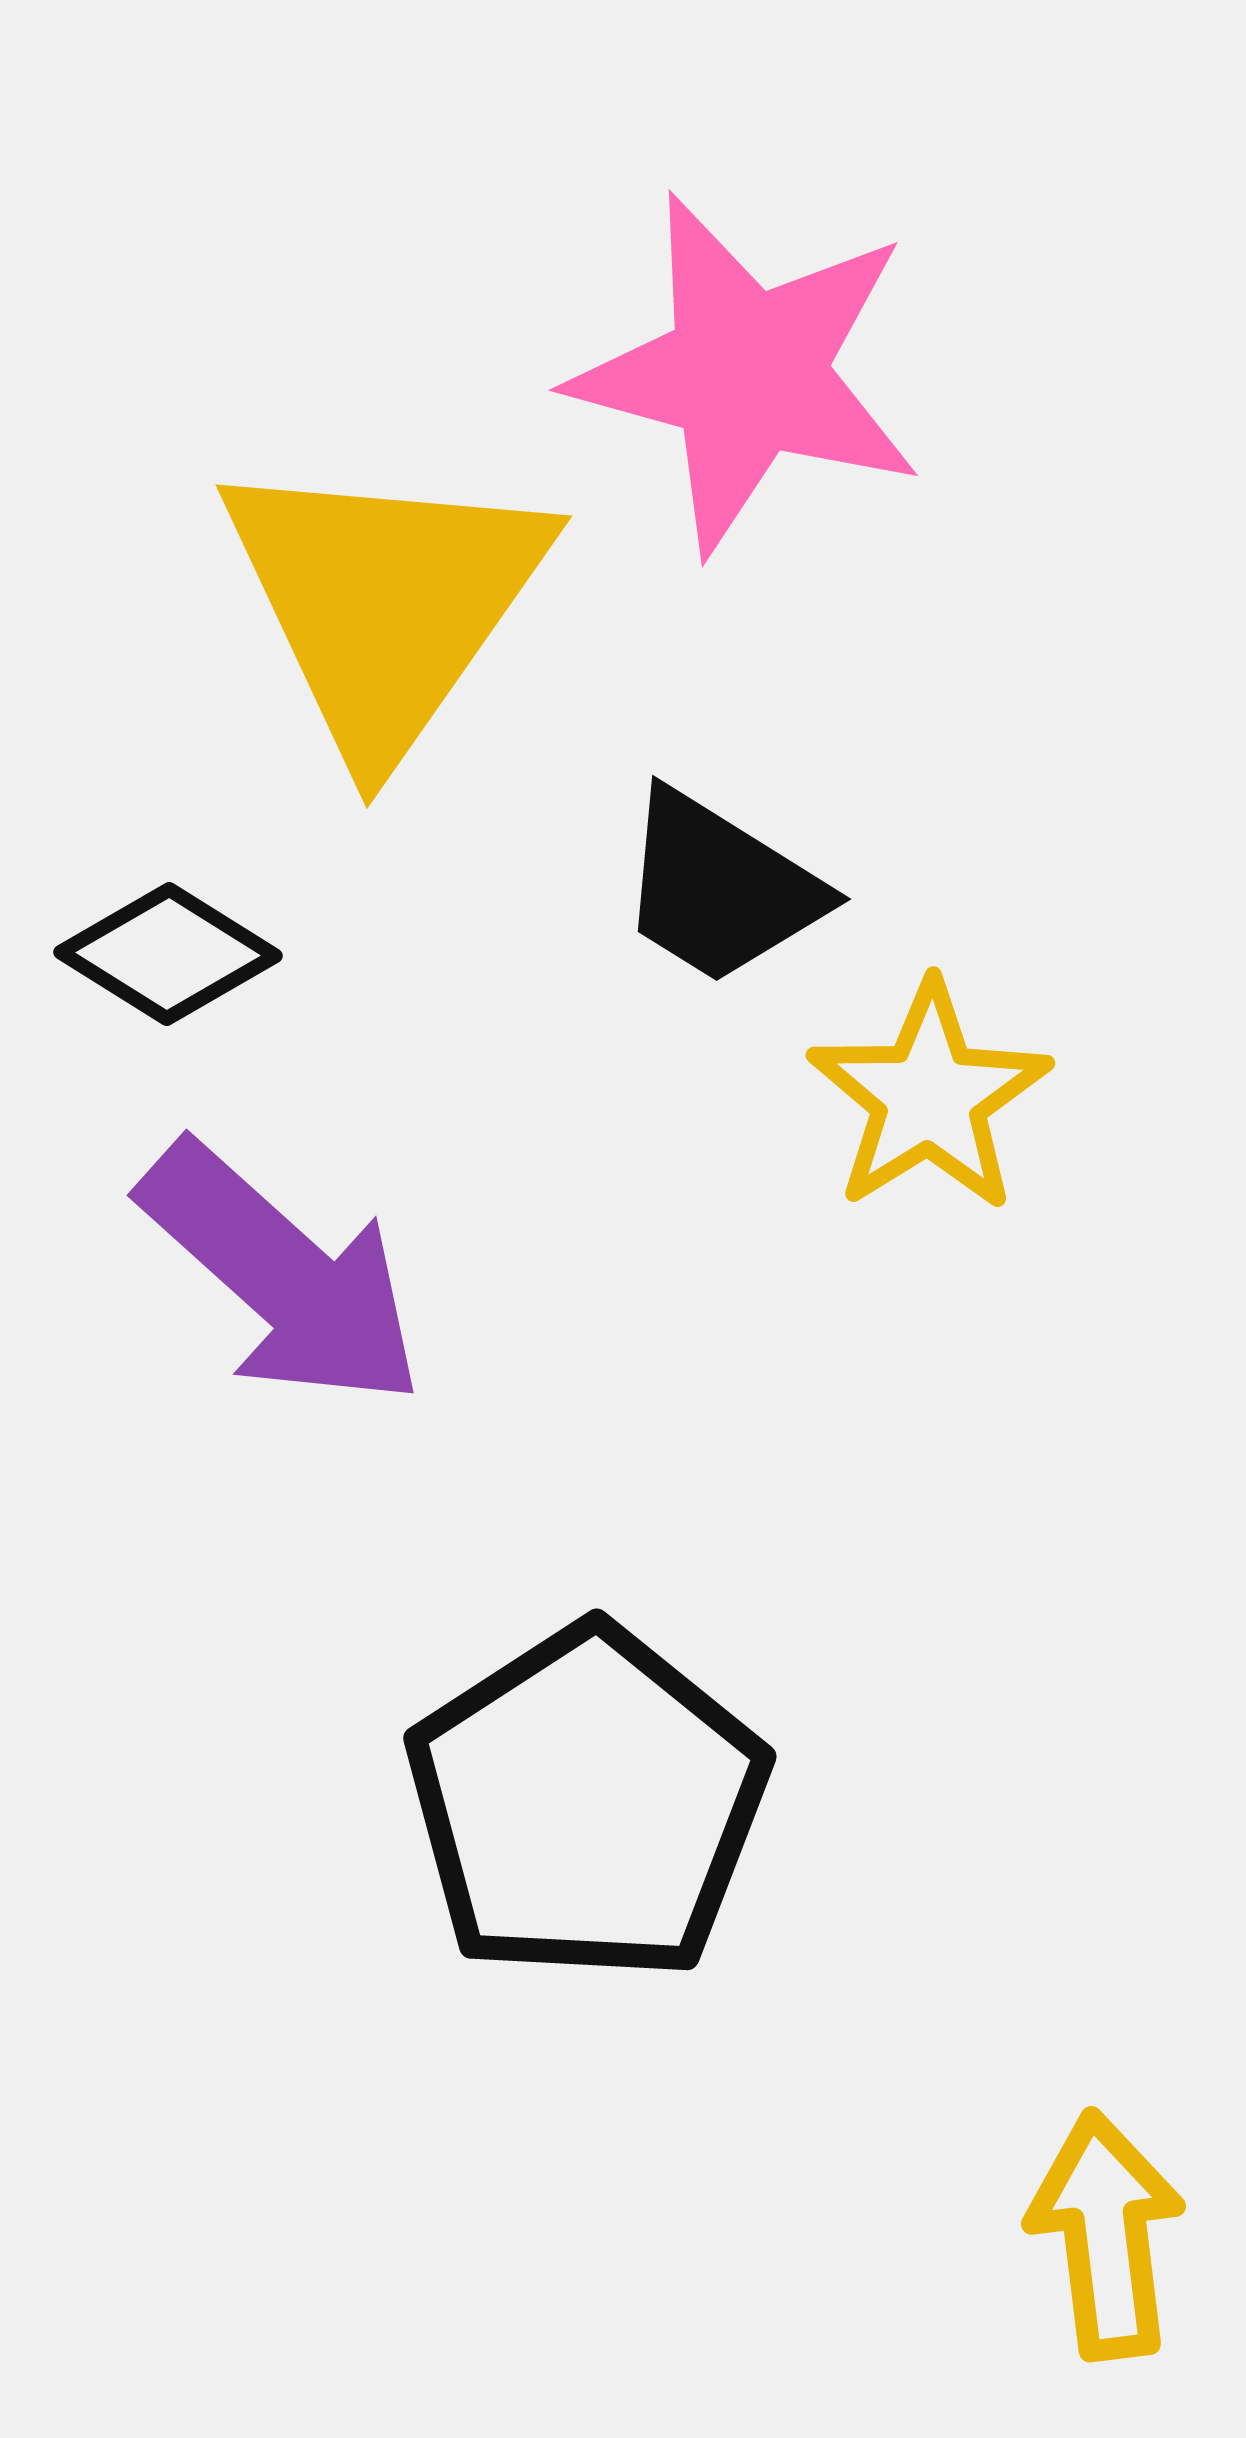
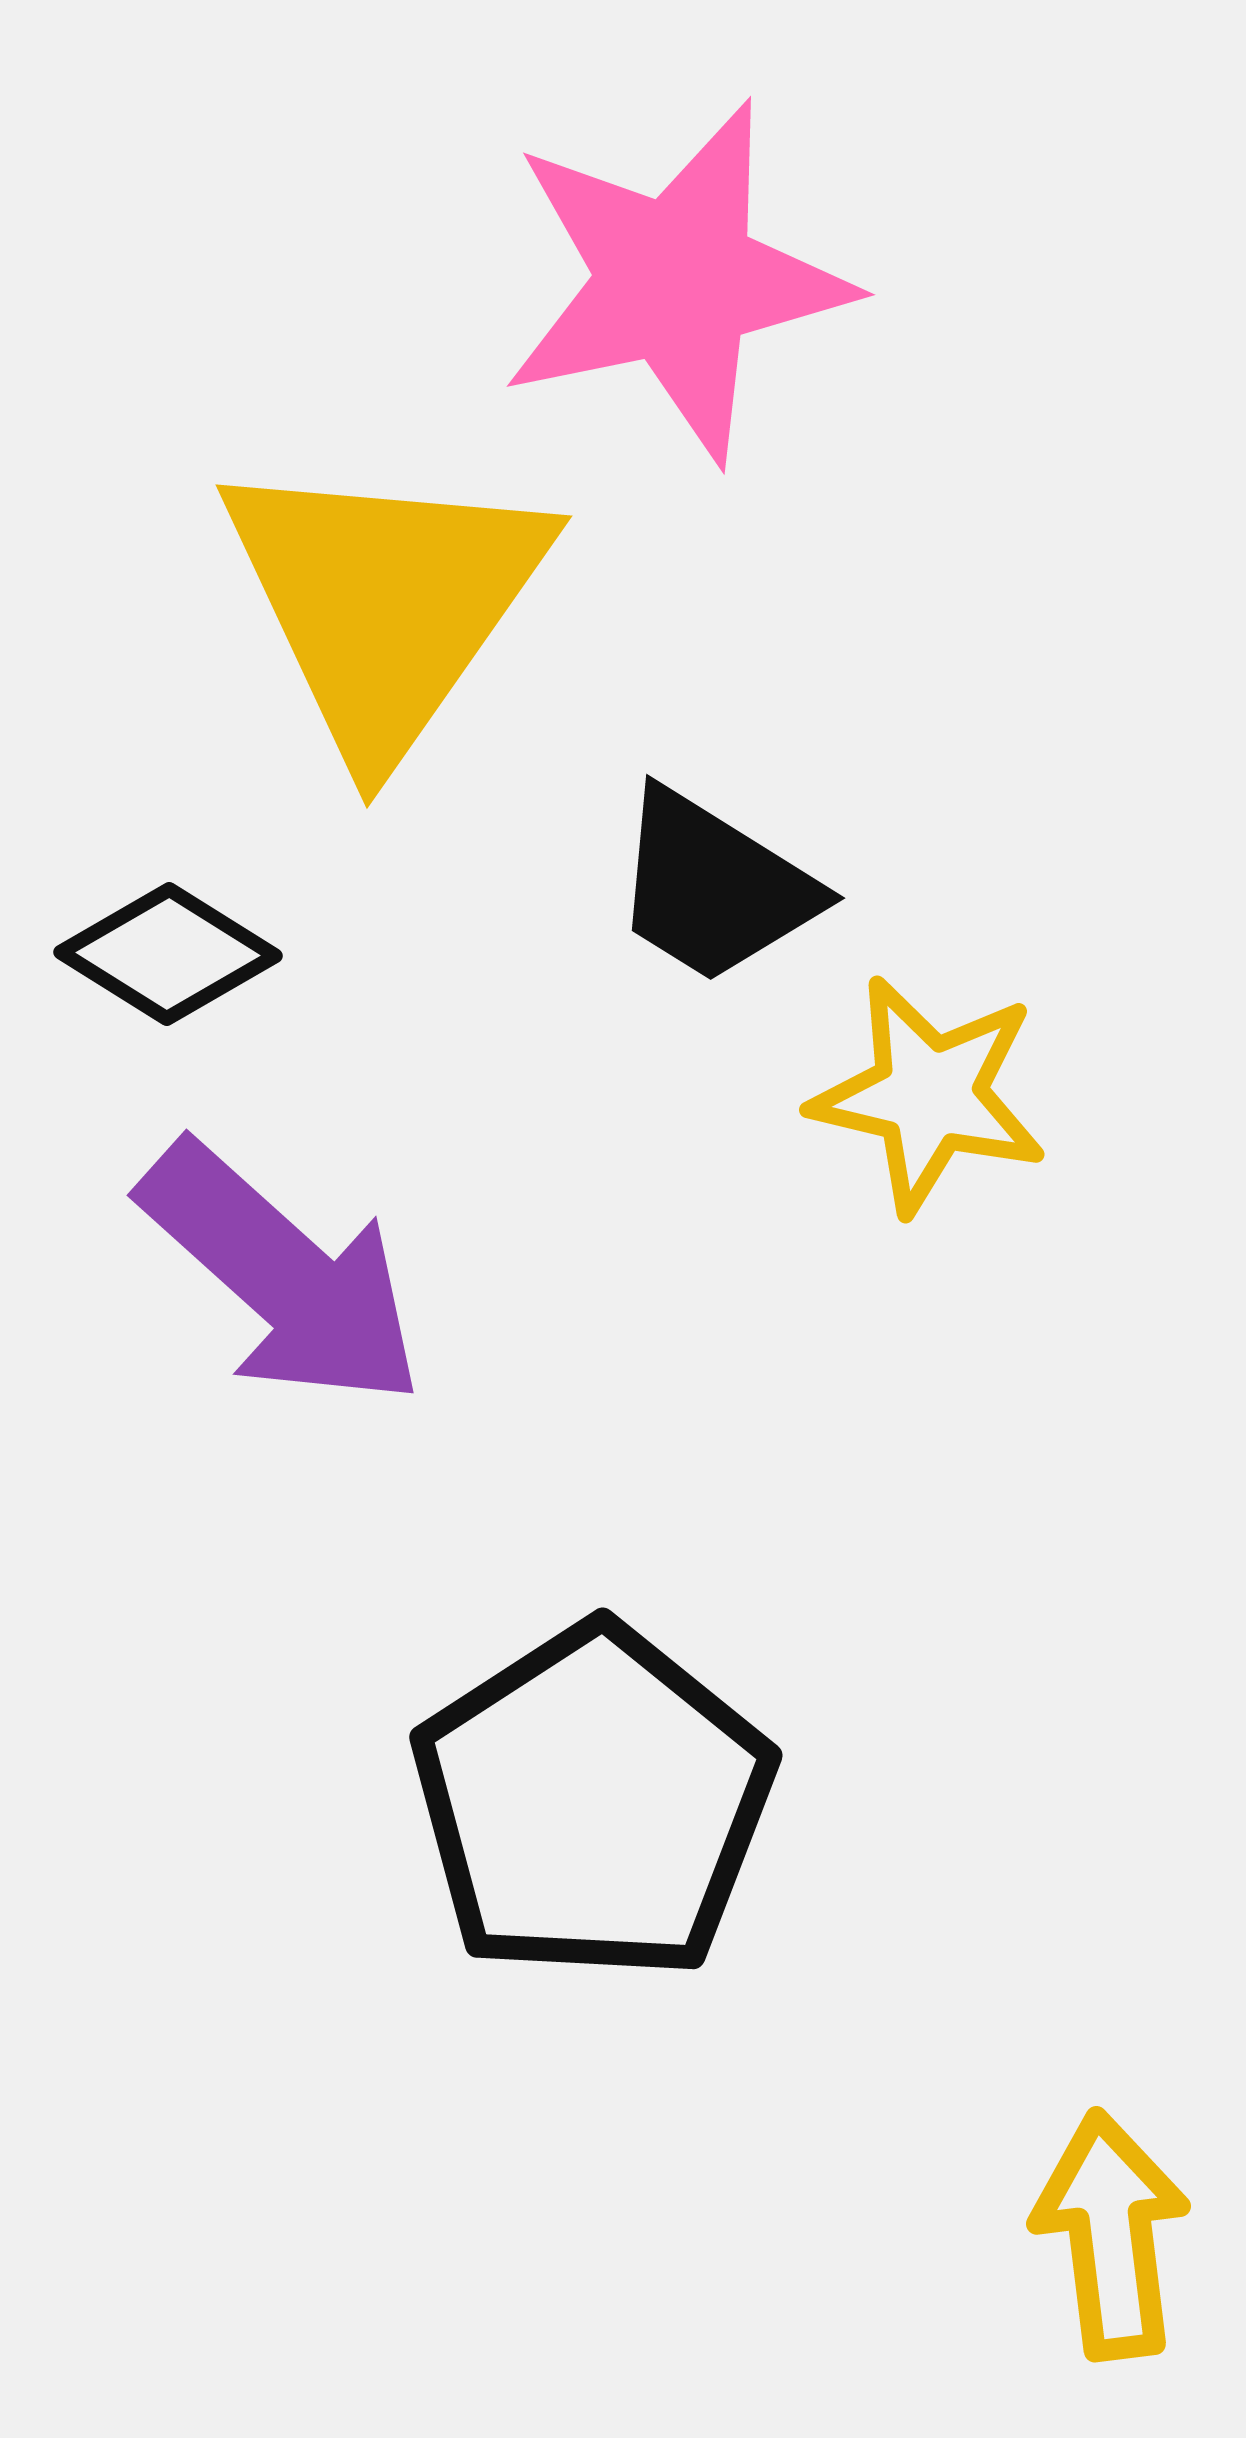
pink star: moved 71 px left, 92 px up; rotated 27 degrees counterclockwise
black trapezoid: moved 6 px left, 1 px up
yellow star: moved 2 px up; rotated 27 degrees counterclockwise
black pentagon: moved 6 px right, 1 px up
yellow arrow: moved 5 px right
